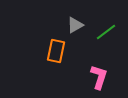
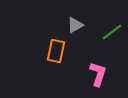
green line: moved 6 px right
pink L-shape: moved 1 px left, 3 px up
